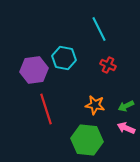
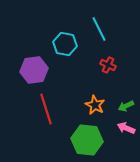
cyan hexagon: moved 1 px right, 14 px up
orange star: rotated 18 degrees clockwise
